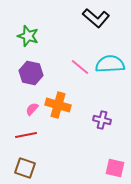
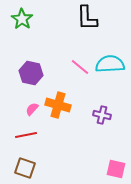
black L-shape: moved 9 px left; rotated 48 degrees clockwise
green star: moved 6 px left, 17 px up; rotated 15 degrees clockwise
purple cross: moved 5 px up
pink square: moved 1 px right, 1 px down
